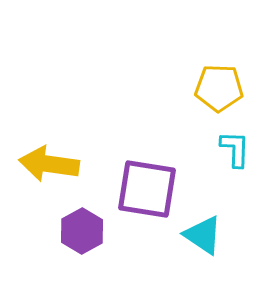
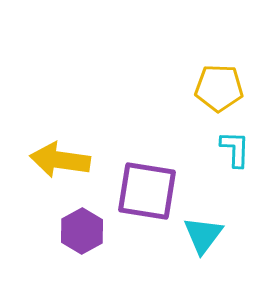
yellow arrow: moved 11 px right, 4 px up
purple square: moved 2 px down
cyan triangle: rotated 33 degrees clockwise
